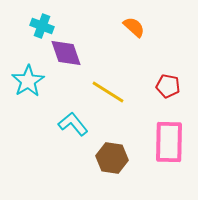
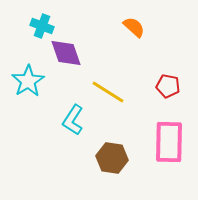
cyan L-shape: moved 4 px up; rotated 108 degrees counterclockwise
